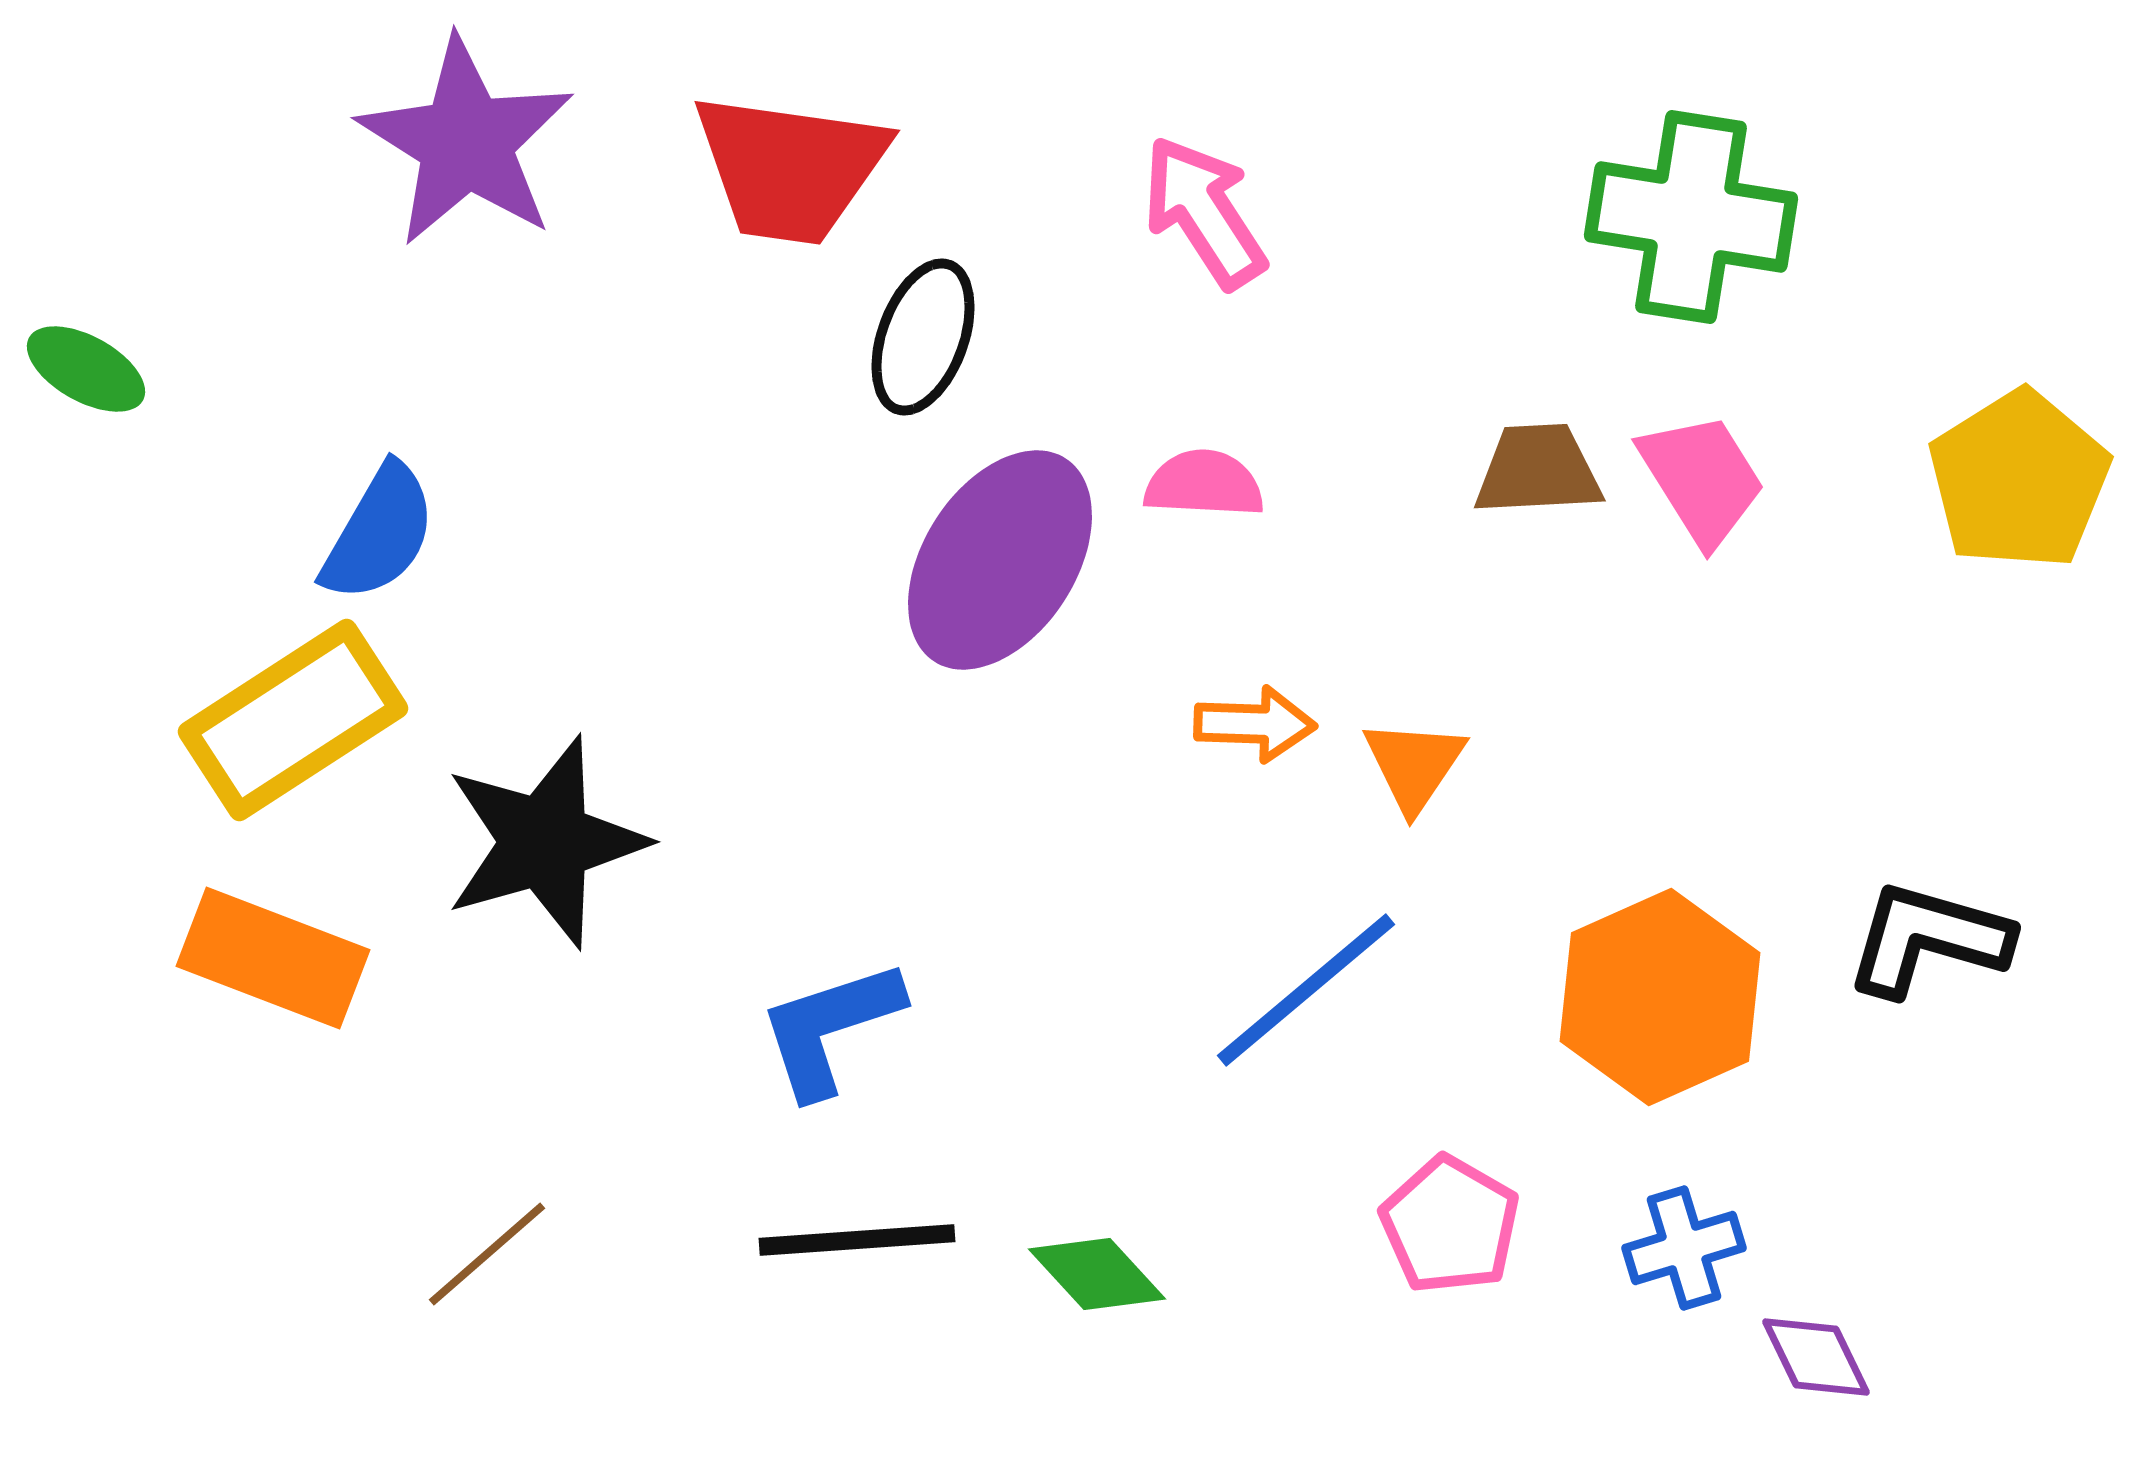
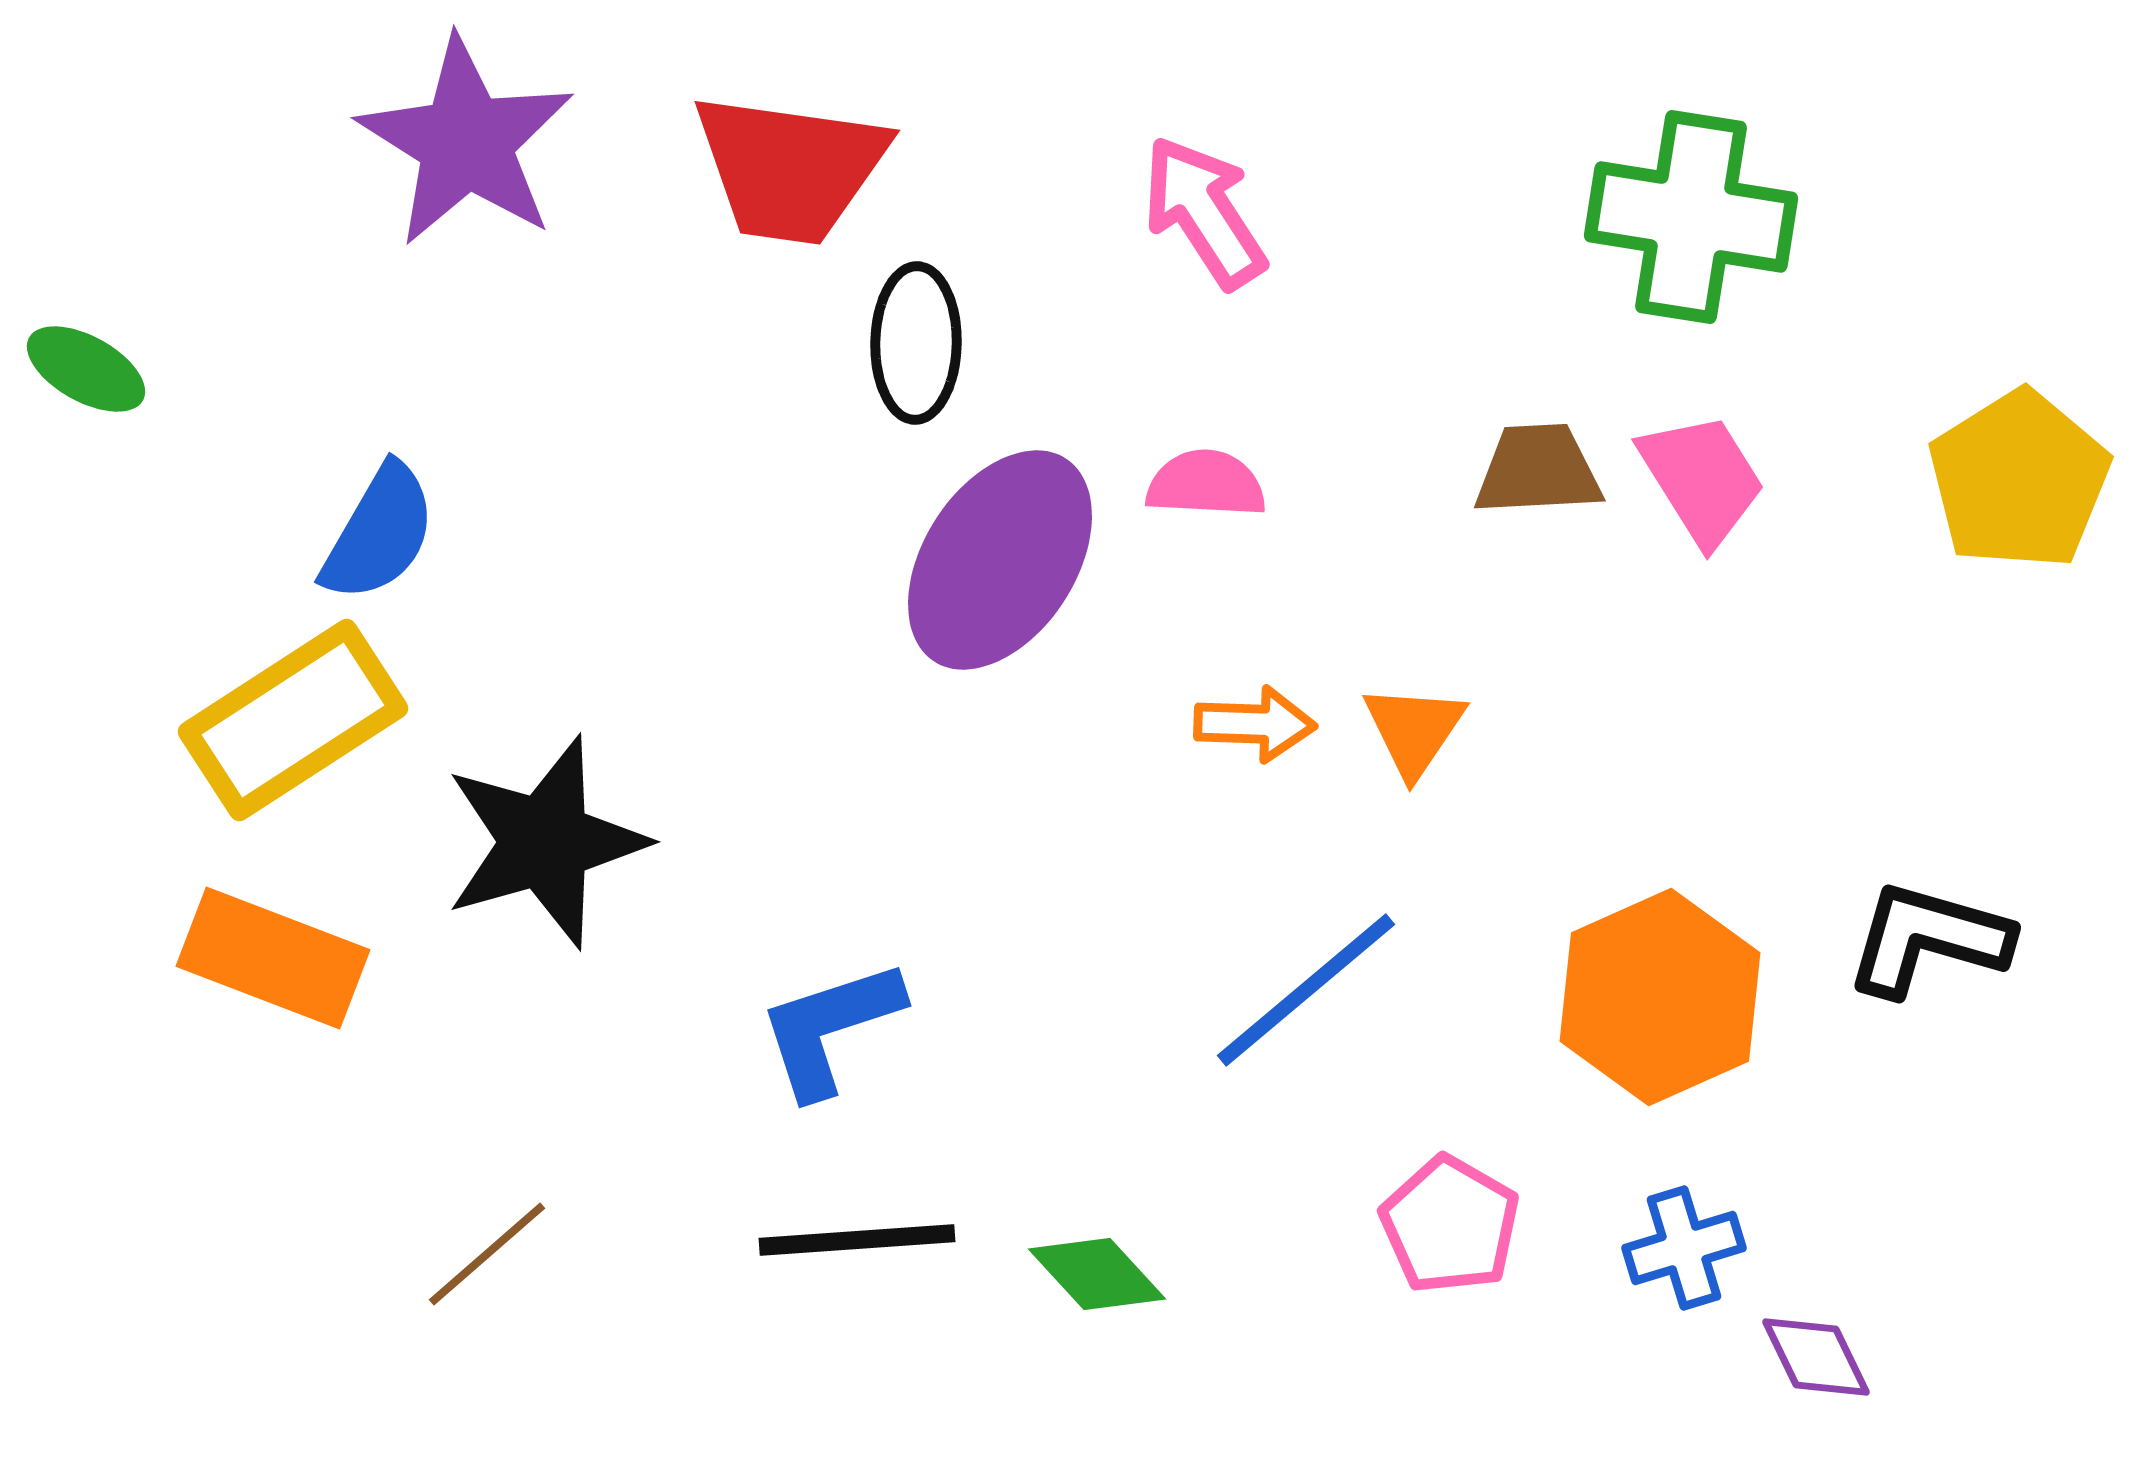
black ellipse: moved 7 px left, 6 px down; rotated 19 degrees counterclockwise
pink semicircle: moved 2 px right
orange triangle: moved 35 px up
